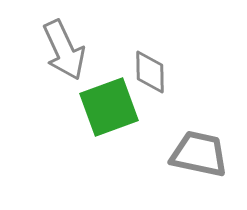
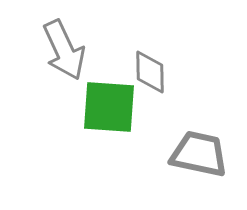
green square: rotated 24 degrees clockwise
